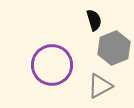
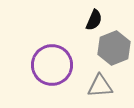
black semicircle: rotated 40 degrees clockwise
gray triangle: rotated 24 degrees clockwise
